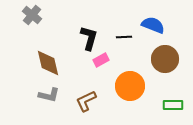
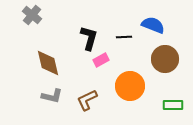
gray L-shape: moved 3 px right, 1 px down
brown L-shape: moved 1 px right, 1 px up
